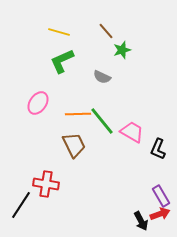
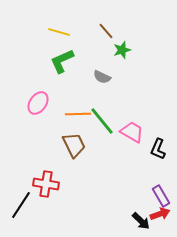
black arrow: rotated 18 degrees counterclockwise
